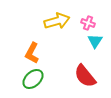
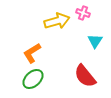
pink cross: moved 5 px left, 10 px up
orange L-shape: rotated 30 degrees clockwise
